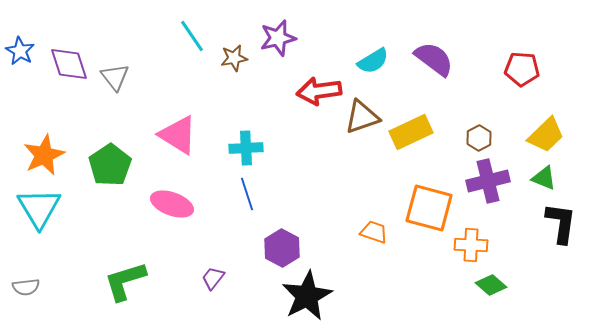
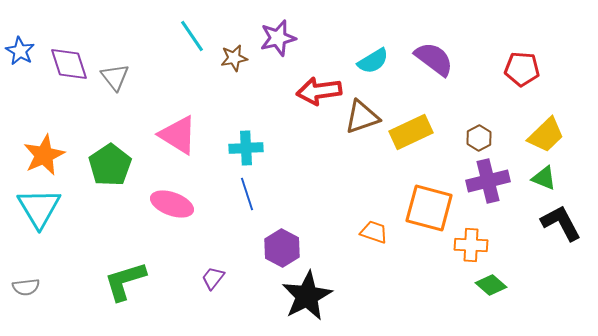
black L-shape: rotated 36 degrees counterclockwise
